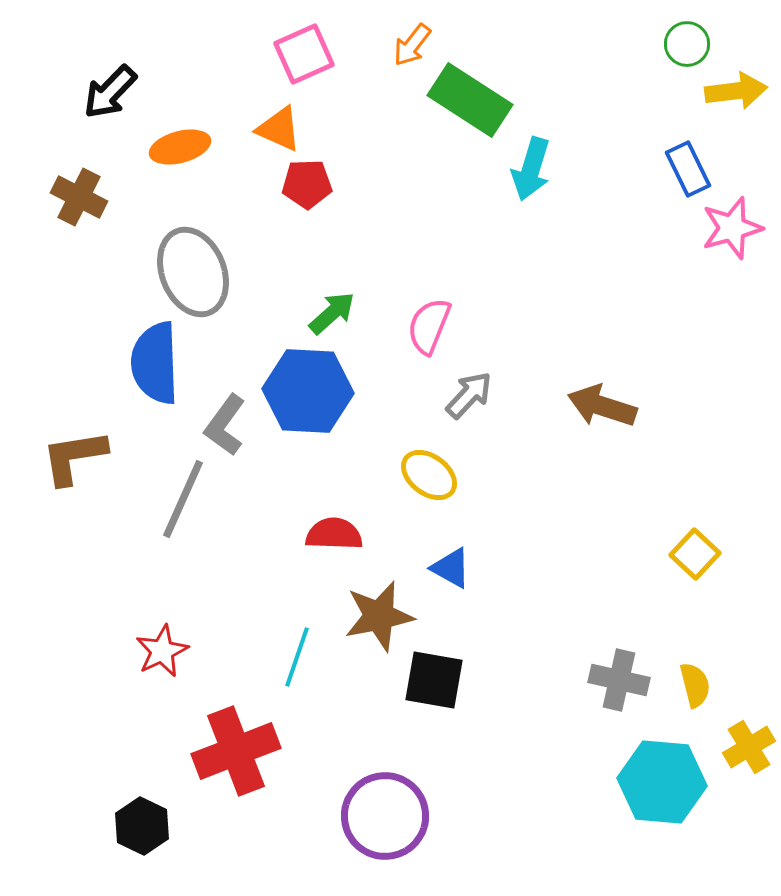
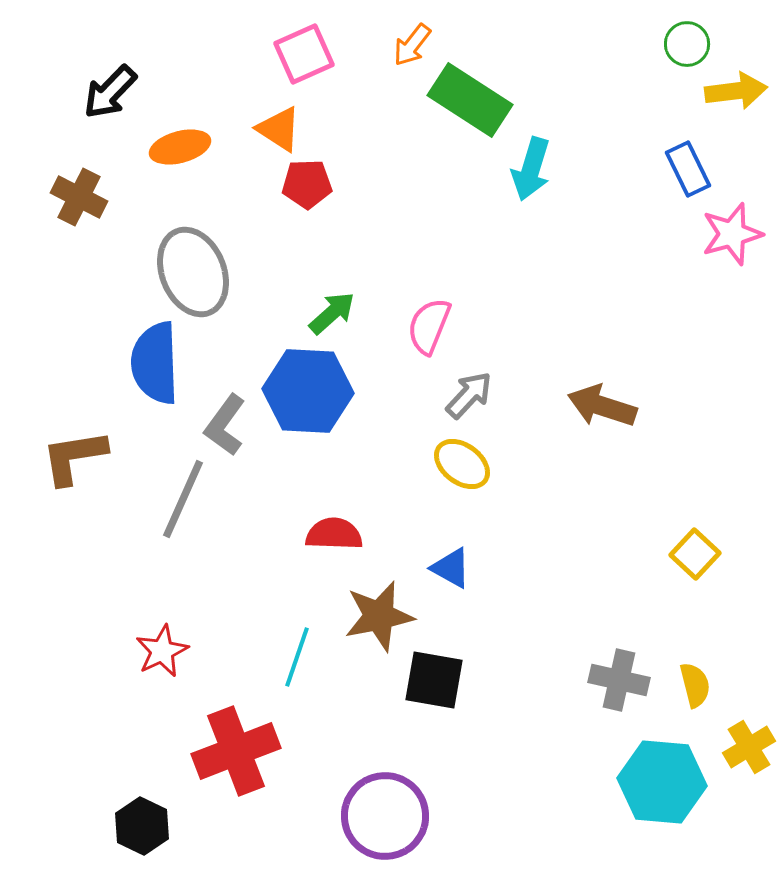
orange triangle: rotated 9 degrees clockwise
pink star: moved 6 px down
yellow ellipse: moved 33 px right, 11 px up
